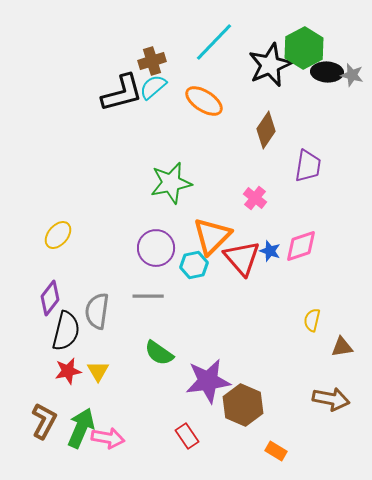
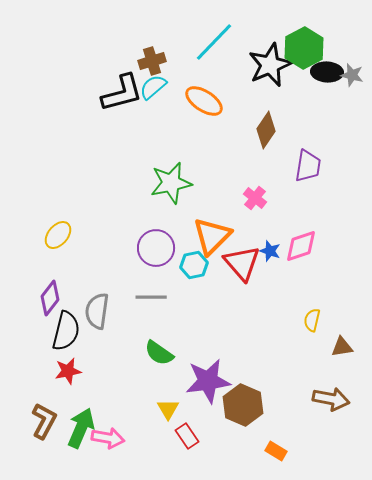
red triangle: moved 5 px down
gray line: moved 3 px right, 1 px down
yellow triangle: moved 70 px right, 38 px down
